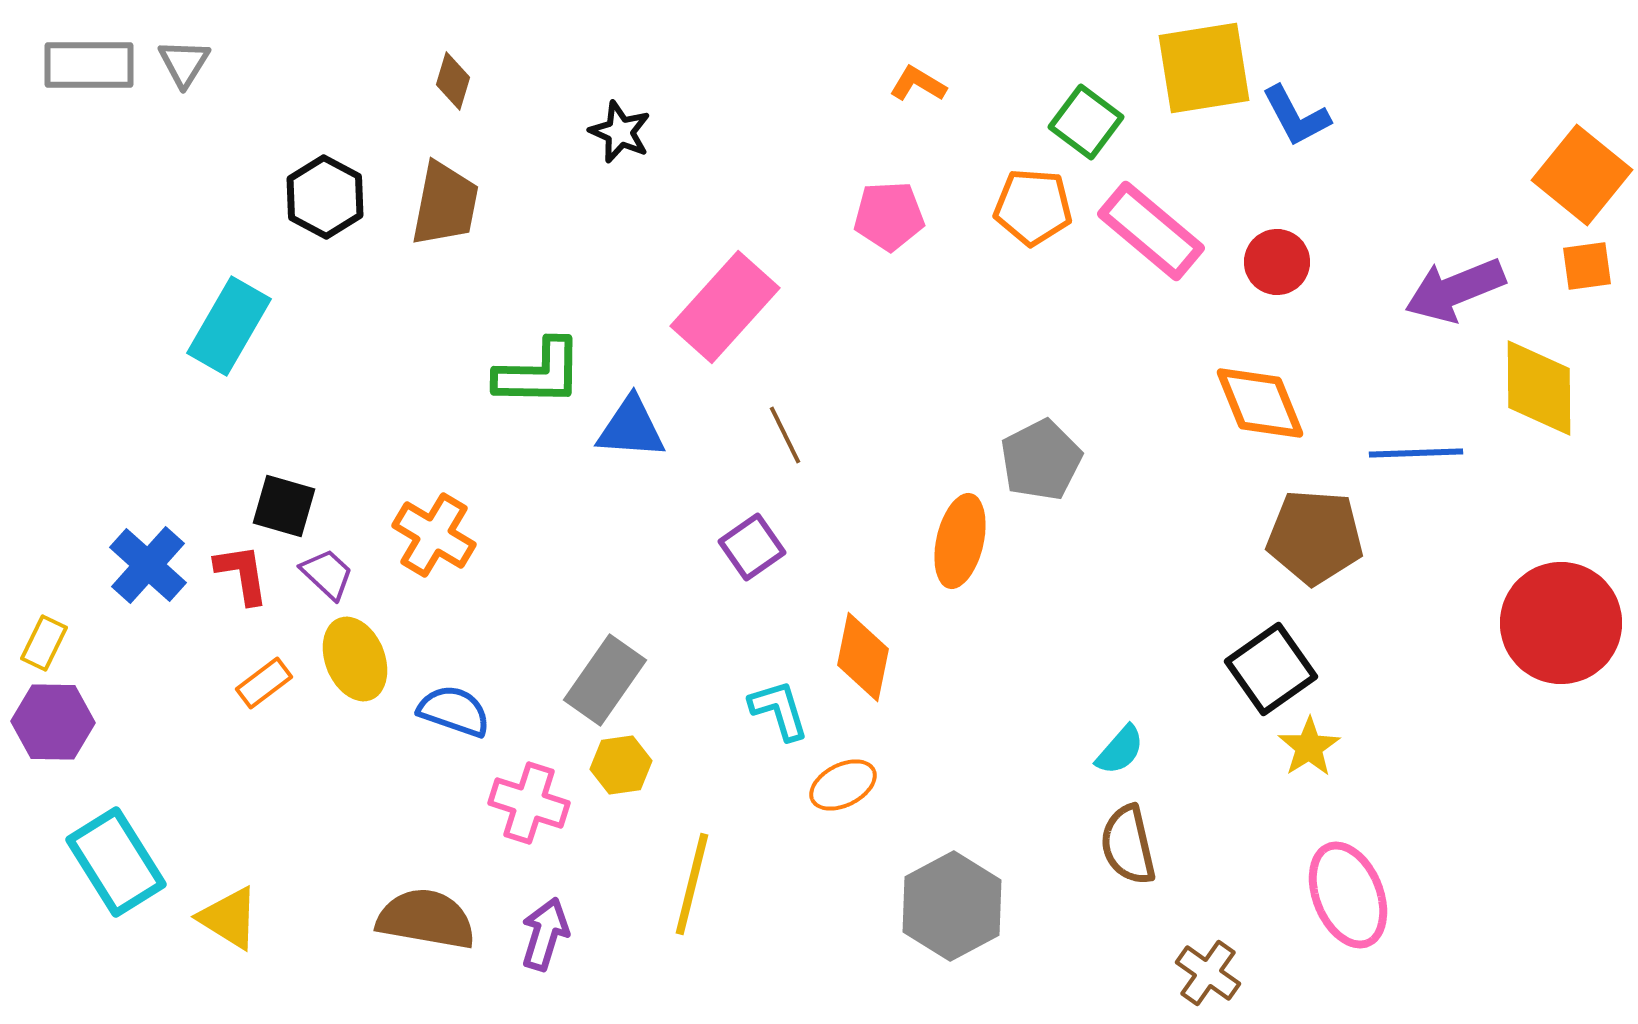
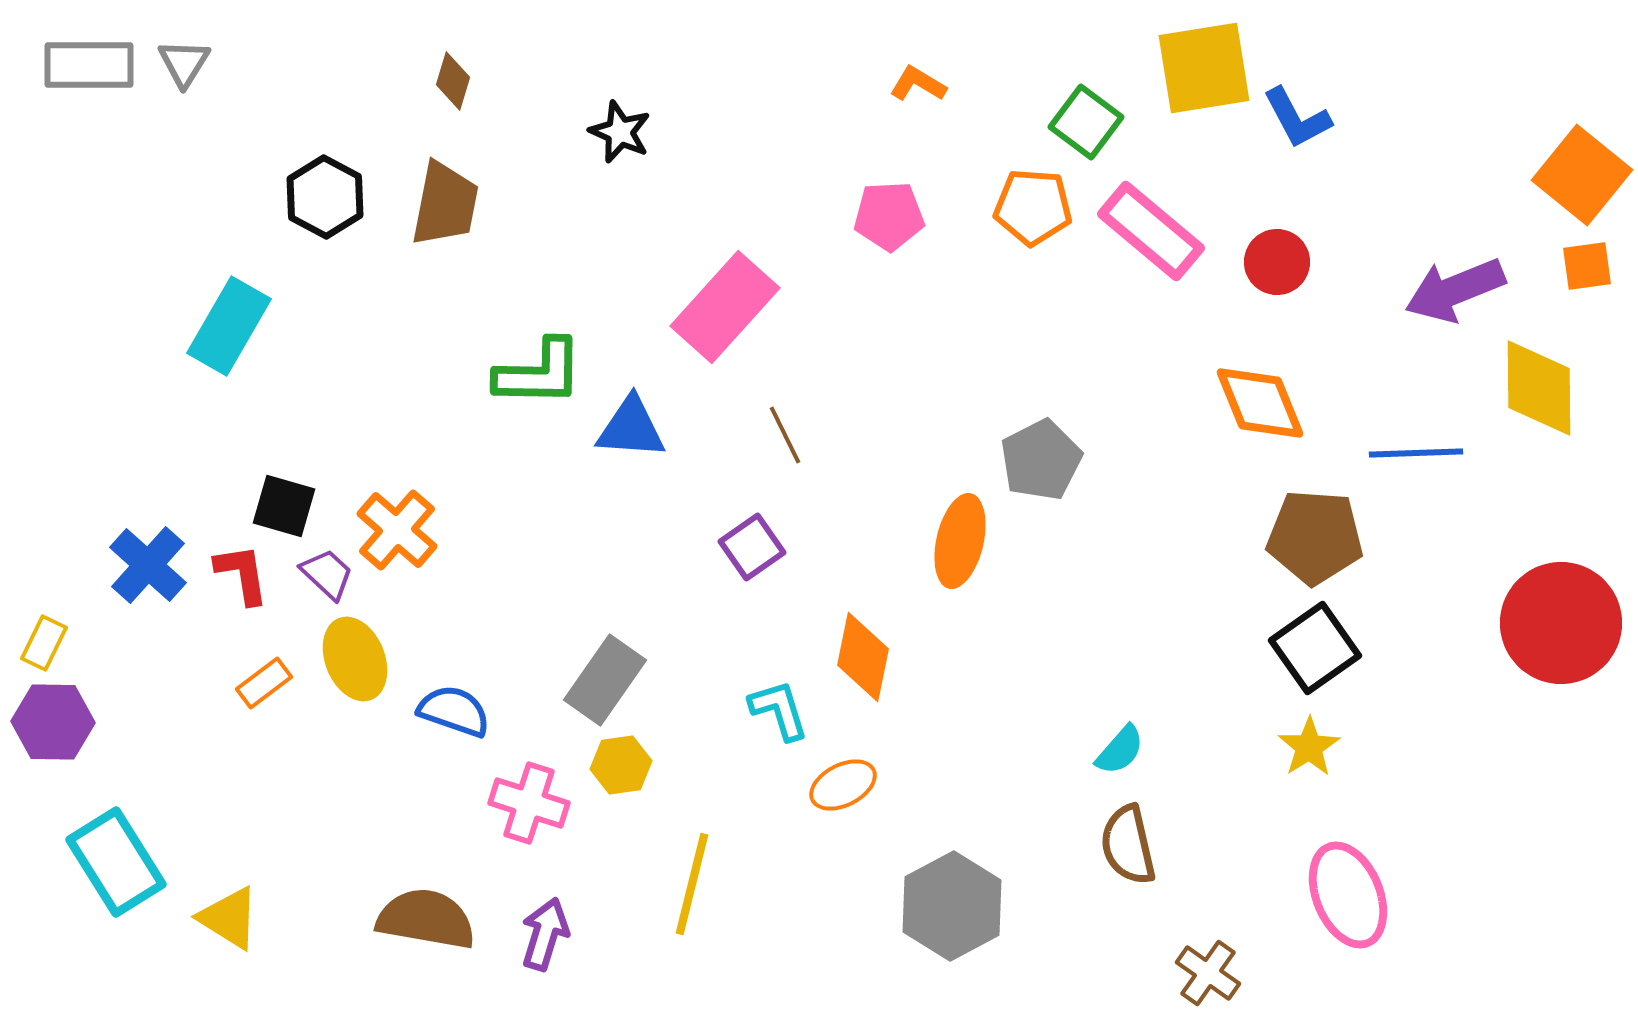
blue L-shape at (1296, 116): moved 1 px right, 2 px down
orange cross at (434, 535): moved 37 px left, 5 px up; rotated 10 degrees clockwise
black square at (1271, 669): moved 44 px right, 21 px up
